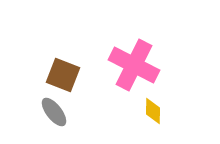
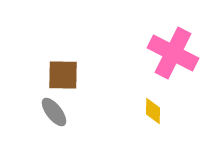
pink cross: moved 39 px right, 12 px up
brown square: rotated 20 degrees counterclockwise
